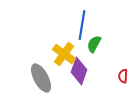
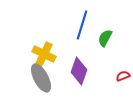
blue line: rotated 8 degrees clockwise
green semicircle: moved 11 px right, 6 px up
yellow cross: moved 20 px left; rotated 10 degrees counterclockwise
red semicircle: rotated 64 degrees clockwise
